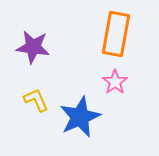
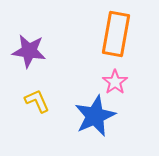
purple star: moved 4 px left, 4 px down
yellow L-shape: moved 1 px right, 1 px down
blue star: moved 15 px right, 1 px up
